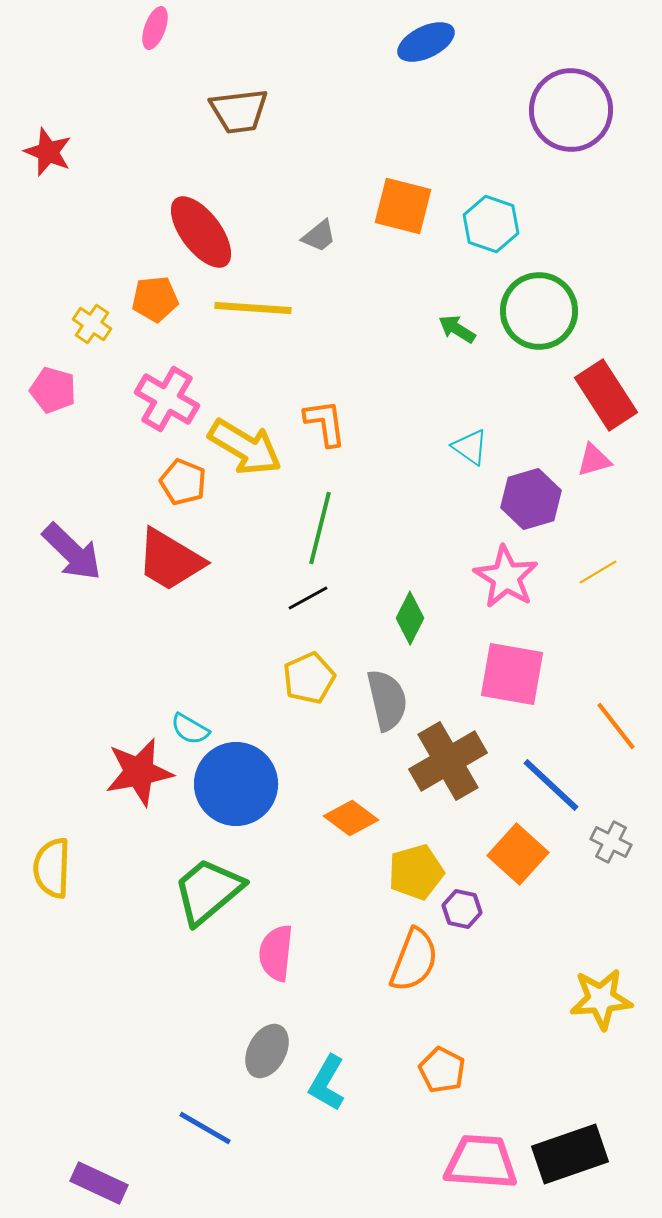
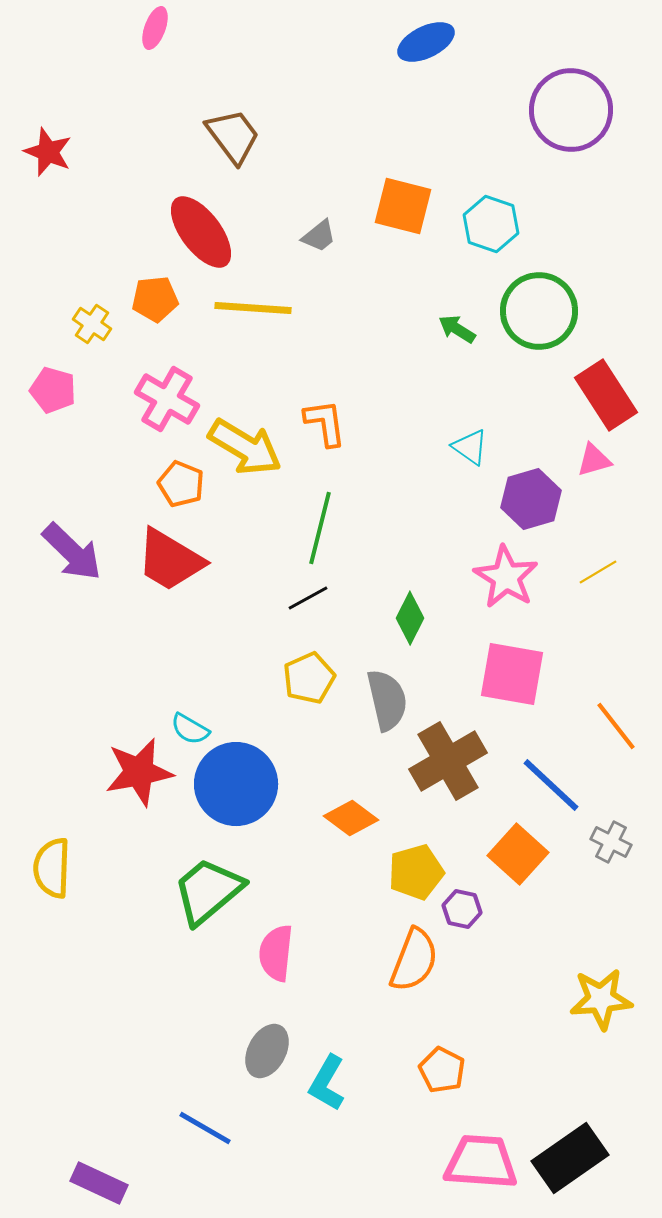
brown trapezoid at (239, 111): moved 6 px left, 25 px down; rotated 120 degrees counterclockwise
orange pentagon at (183, 482): moved 2 px left, 2 px down
black rectangle at (570, 1154): moved 4 px down; rotated 16 degrees counterclockwise
